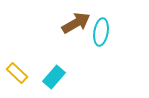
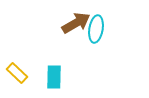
cyan ellipse: moved 5 px left, 3 px up
cyan rectangle: rotated 40 degrees counterclockwise
